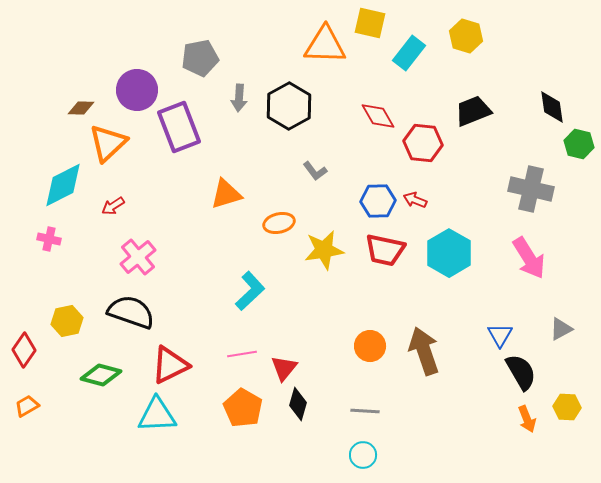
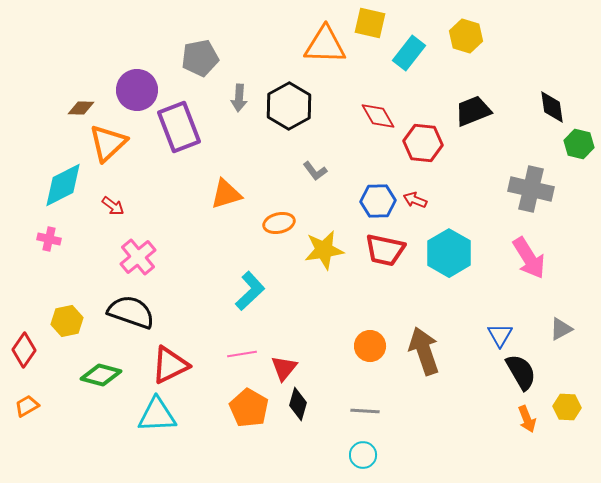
red arrow at (113, 206): rotated 110 degrees counterclockwise
orange pentagon at (243, 408): moved 6 px right
